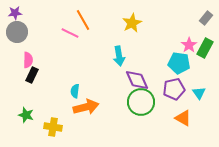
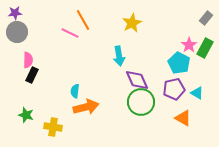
cyan pentagon: rotated 20 degrees clockwise
cyan triangle: moved 2 px left; rotated 24 degrees counterclockwise
